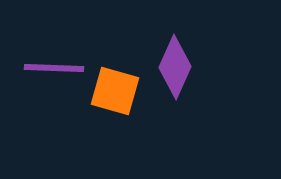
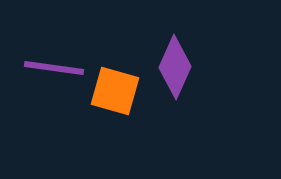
purple line: rotated 6 degrees clockwise
